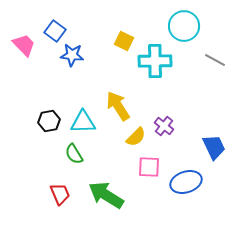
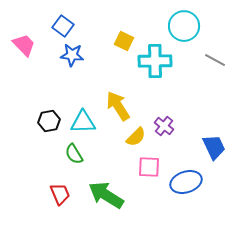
blue square: moved 8 px right, 5 px up
